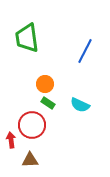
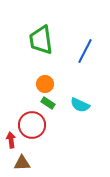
green trapezoid: moved 14 px right, 2 px down
brown triangle: moved 8 px left, 3 px down
